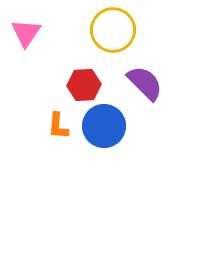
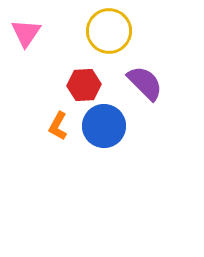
yellow circle: moved 4 px left, 1 px down
orange L-shape: rotated 24 degrees clockwise
